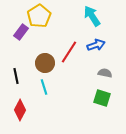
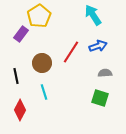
cyan arrow: moved 1 px right, 1 px up
purple rectangle: moved 2 px down
blue arrow: moved 2 px right, 1 px down
red line: moved 2 px right
brown circle: moved 3 px left
gray semicircle: rotated 16 degrees counterclockwise
cyan line: moved 5 px down
green square: moved 2 px left
